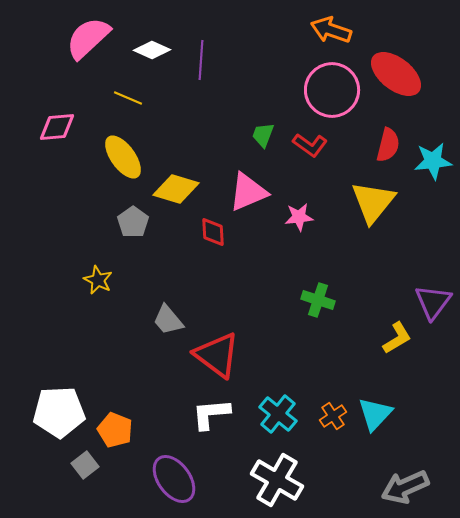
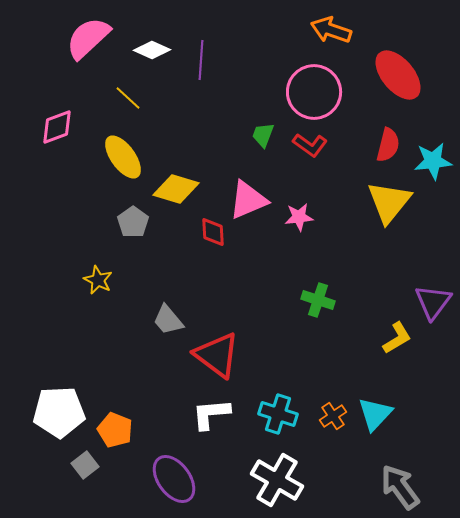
red ellipse: moved 2 px right, 1 px down; rotated 12 degrees clockwise
pink circle: moved 18 px left, 2 px down
yellow line: rotated 20 degrees clockwise
pink diamond: rotated 15 degrees counterclockwise
pink triangle: moved 8 px down
yellow triangle: moved 16 px right
cyan cross: rotated 21 degrees counterclockwise
gray arrow: moved 5 px left; rotated 78 degrees clockwise
